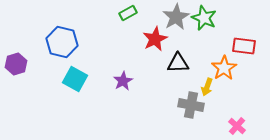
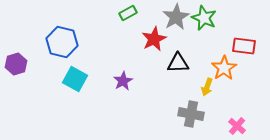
red star: moved 1 px left
gray cross: moved 9 px down
